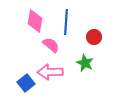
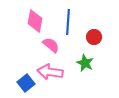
blue line: moved 2 px right
pink arrow: rotated 10 degrees clockwise
